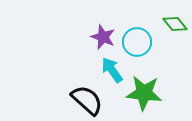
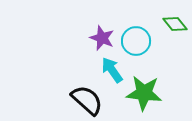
purple star: moved 1 px left, 1 px down
cyan circle: moved 1 px left, 1 px up
